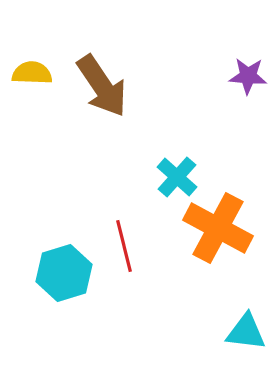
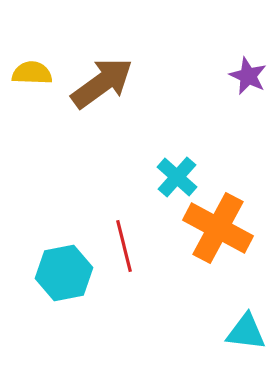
purple star: rotated 21 degrees clockwise
brown arrow: moved 3 px up; rotated 92 degrees counterclockwise
cyan hexagon: rotated 6 degrees clockwise
